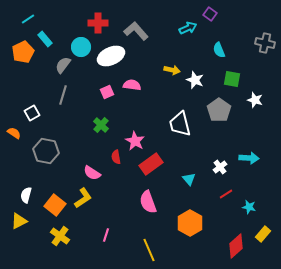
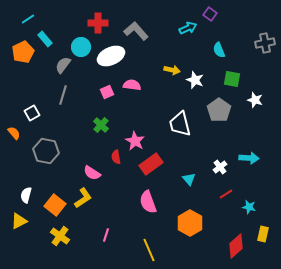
gray cross at (265, 43): rotated 24 degrees counterclockwise
orange semicircle at (14, 133): rotated 16 degrees clockwise
yellow rectangle at (263, 234): rotated 28 degrees counterclockwise
